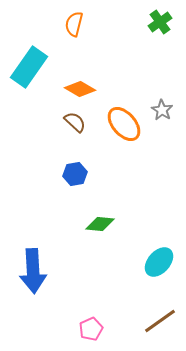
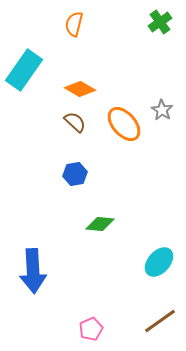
cyan rectangle: moved 5 px left, 3 px down
